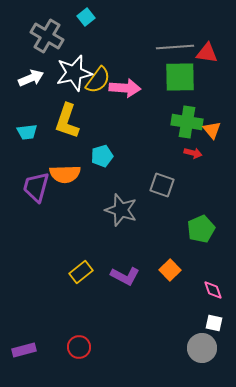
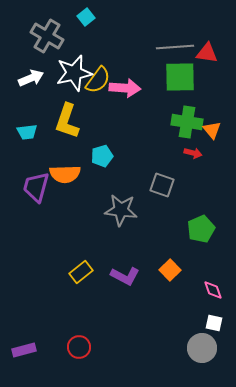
gray star: rotated 12 degrees counterclockwise
